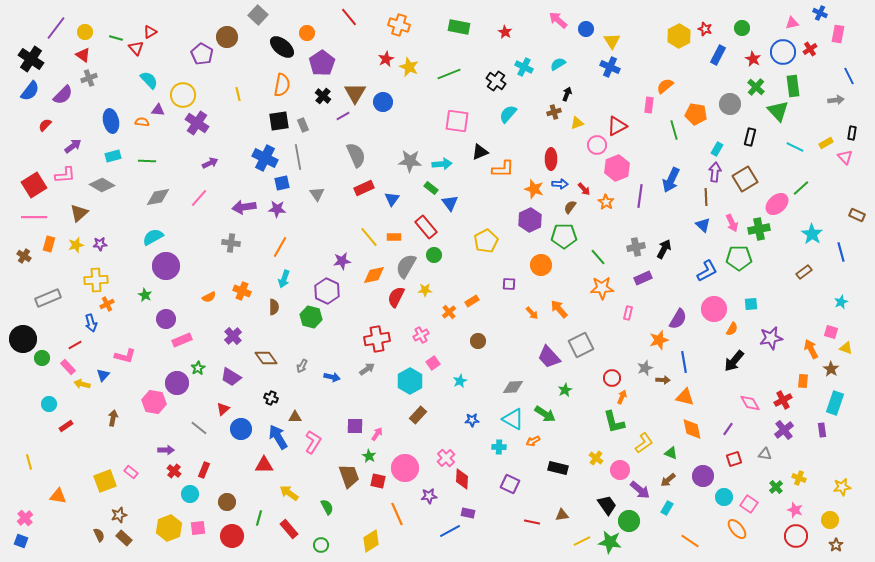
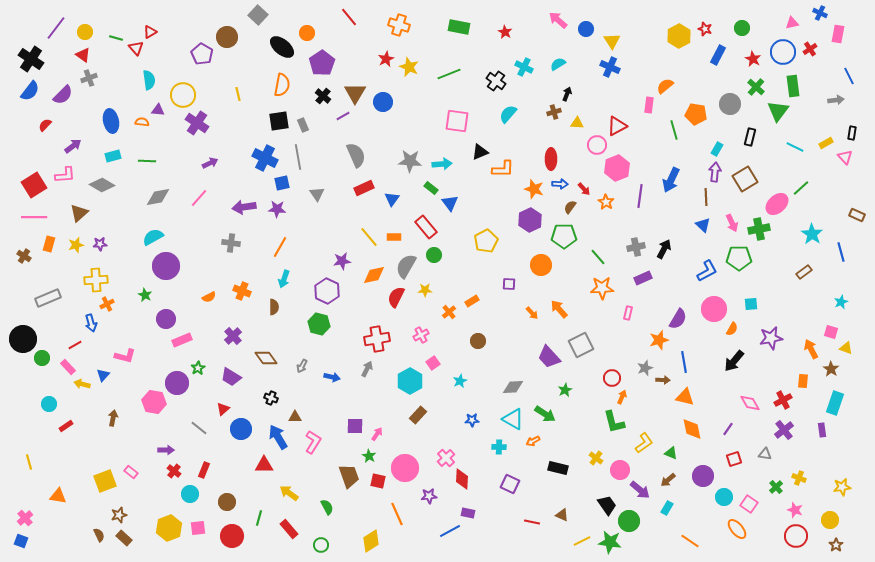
cyan semicircle at (149, 80): rotated 36 degrees clockwise
green triangle at (778, 111): rotated 20 degrees clockwise
yellow triangle at (577, 123): rotated 24 degrees clockwise
green hexagon at (311, 317): moved 8 px right, 7 px down
gray arrow at (367, 369): rotated 28 degrees counterclockwise
brown triangle at (562, 515): rotated 32 degrees clockwise
